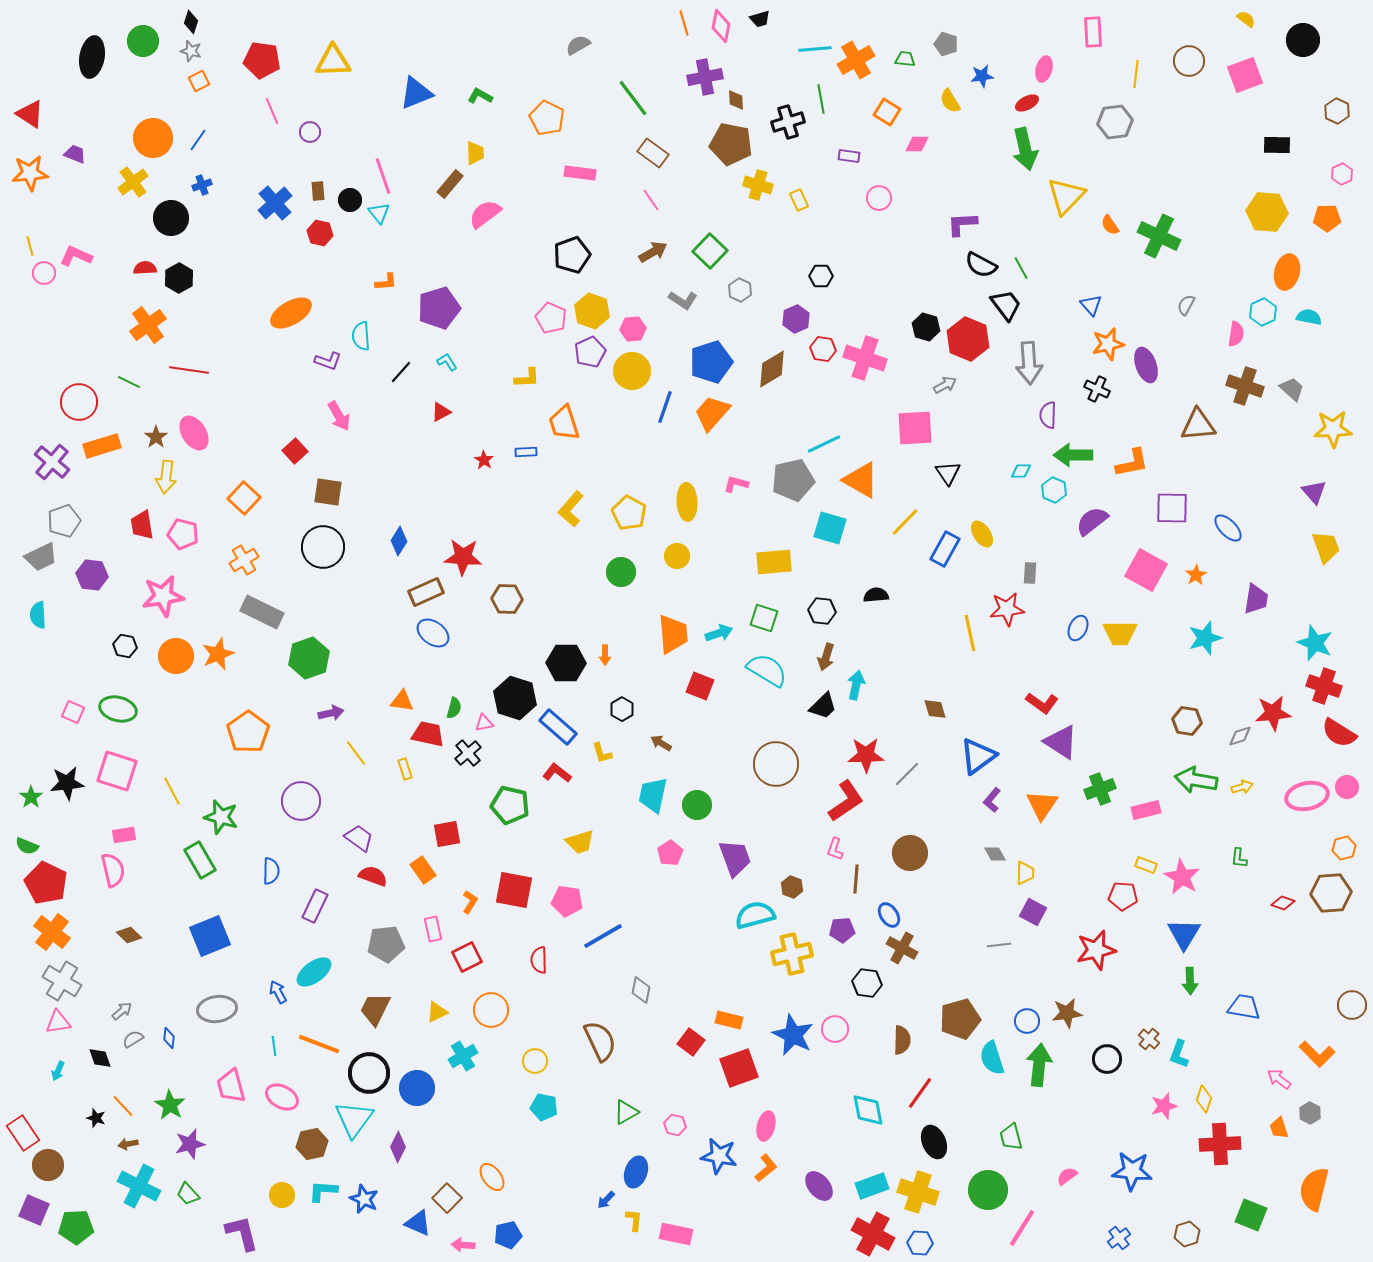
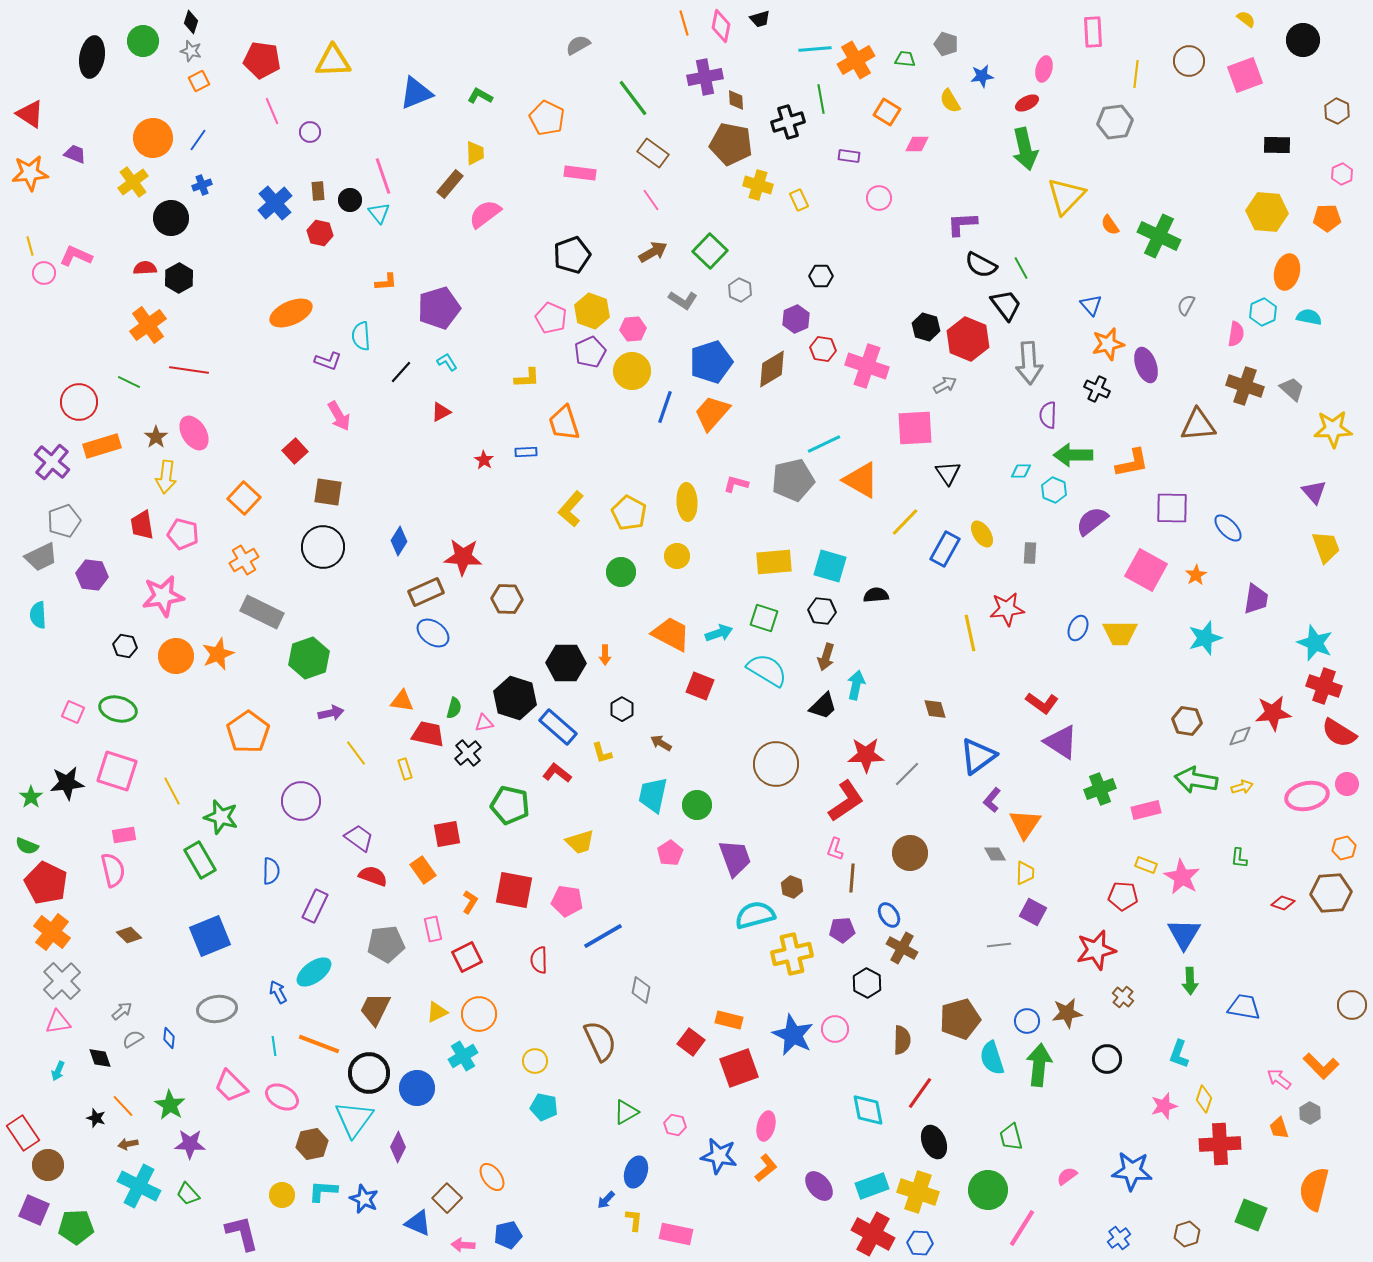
orange ellipse at (291, 313): rotated 6 degrees clockwise
pink cross at (865, 358): moved 2 px right, 8 px down
cyan square at (830, 528): moved 38 px down
gray rectangle at (1030, 573): moved 20 px up
orange trapezoid at (673, 634): moved 2 px left; rotated 57 degrees counterclockwise
pink circle at (1347, 787): moved 3 px up
orange triangle at (1042, 805): moved 17 px left, 19 px down
brown line at (856, 879): moved 4 px left, 1 px up
gray cross at (62, 981): rotated 15 degrees clockwise
black hexagon at (867, 983): rotated 20 degrees clockwise
orange circle at (491, 1010): moved 12 px left, 4 px down
brown cross at (1149, 1039): moved 26 px left, 42 px up
orange L-shape at (1317, 1054): moved 4 px right, 12 px down
pink trapezoid at (231, 1086): rotated 30 degrees counterclockwise
purple star at (190, 1144): rotated 16 degrees clockwise
